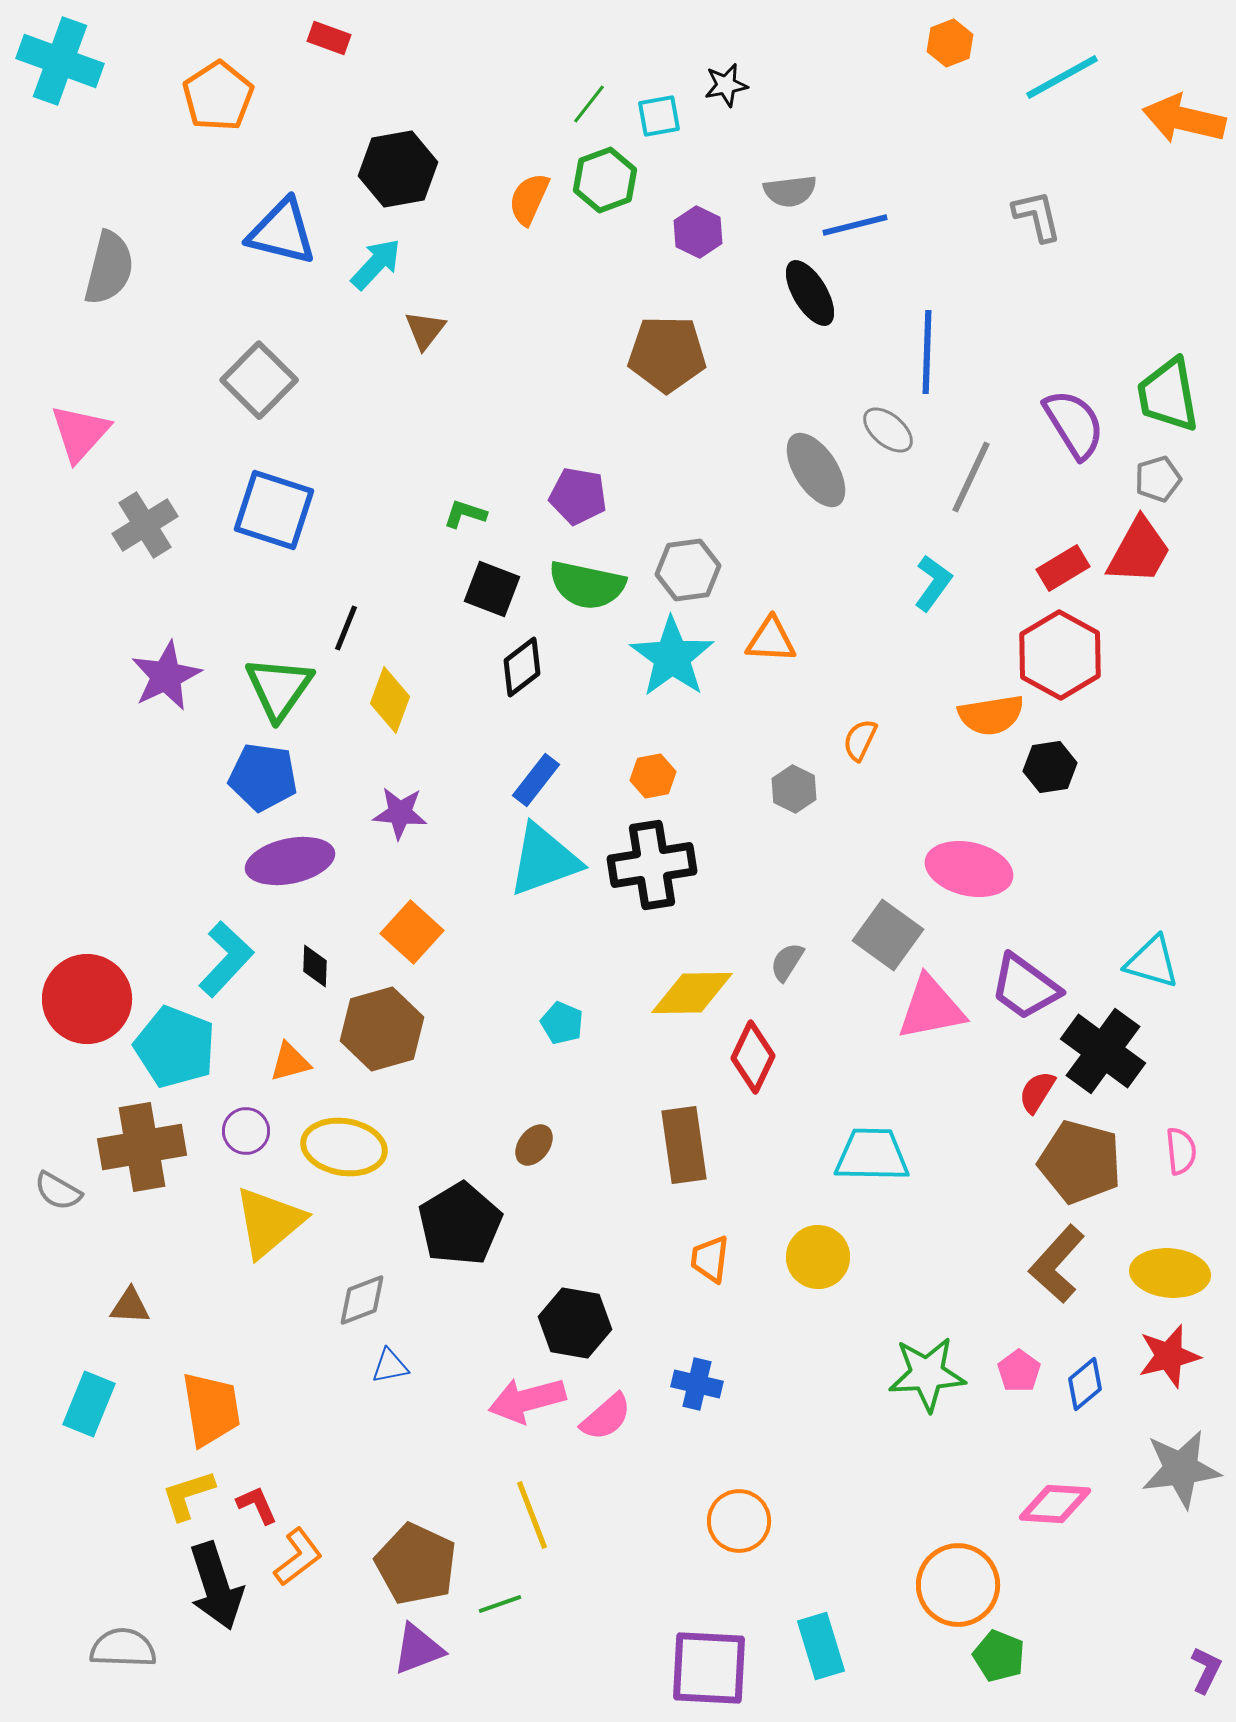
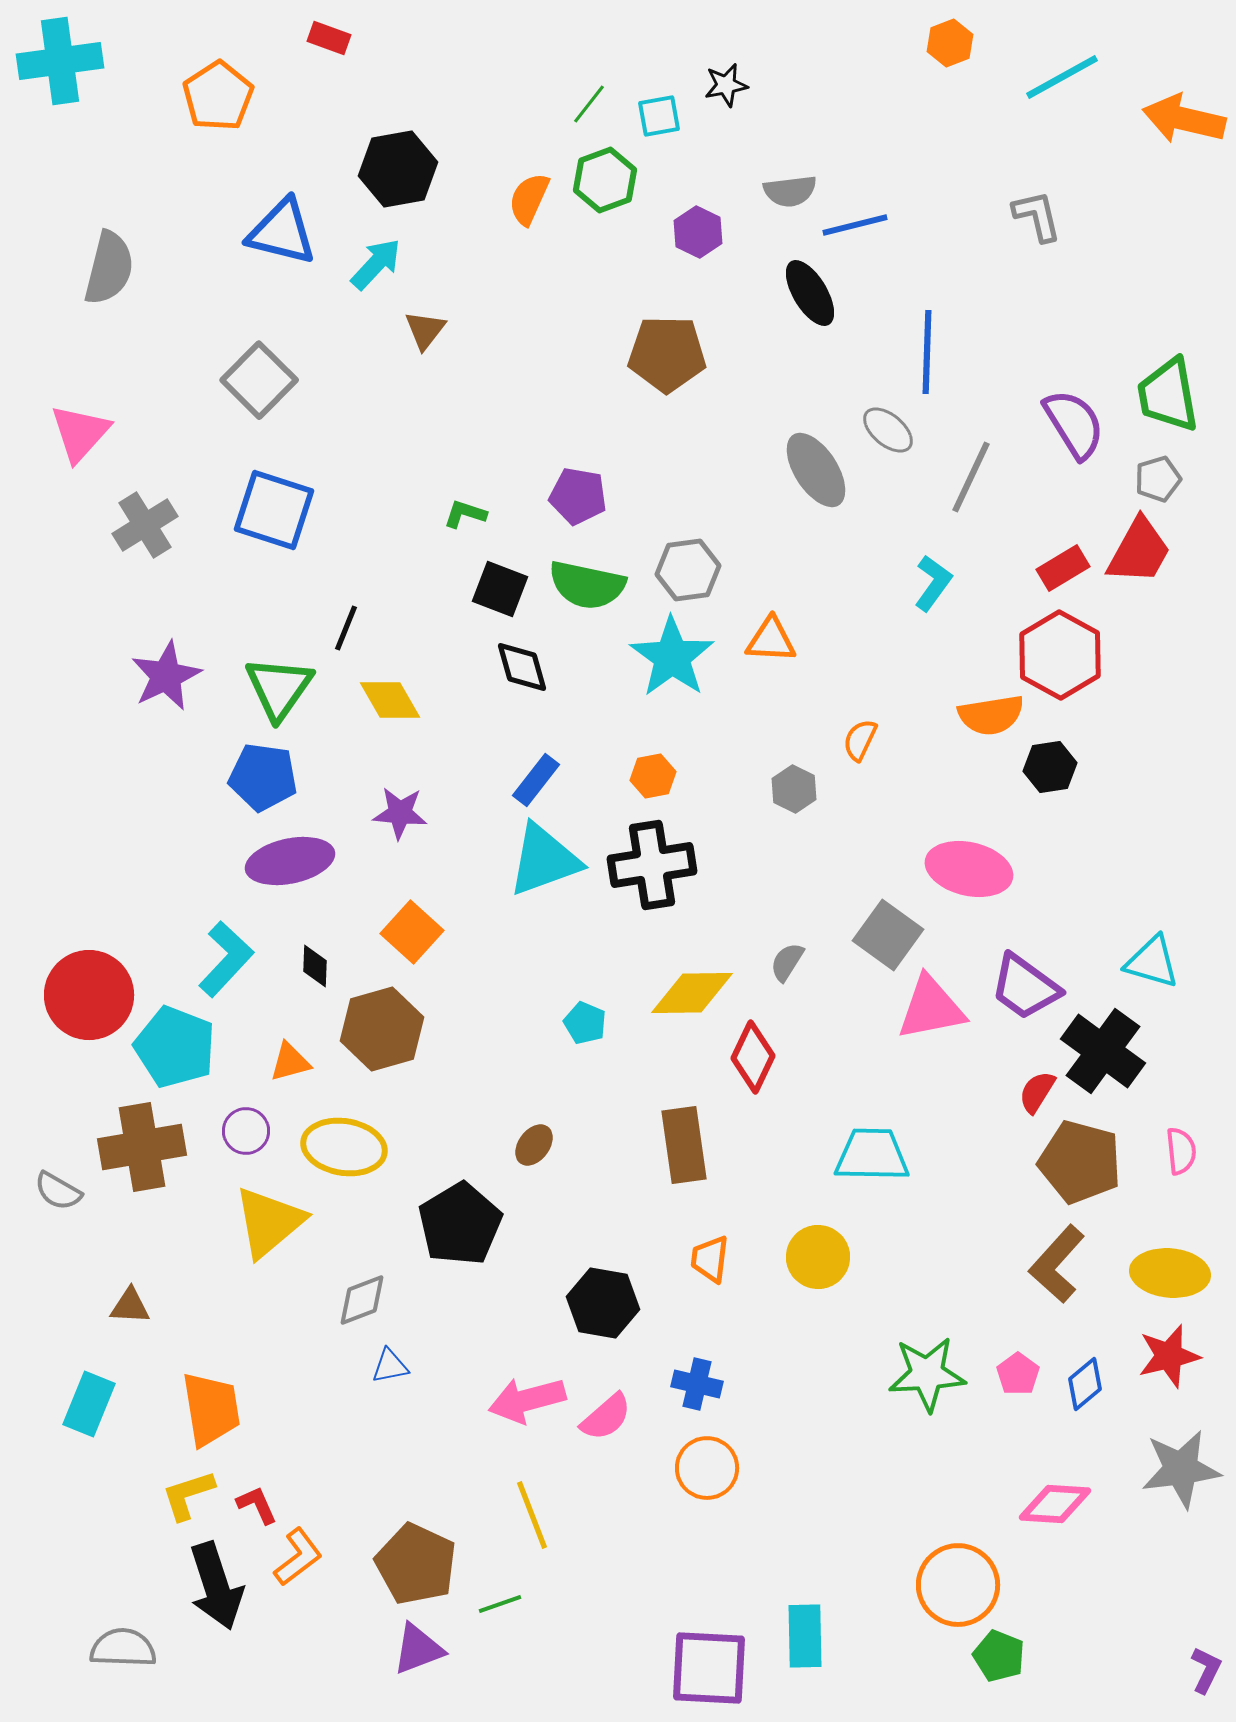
cyan cross at (60, 61): rotated 28 degrees counterclockwise
black square at (492, 589): moved 8 px right
black diamond at (522, 667): rotated 68 degrees counterclockwise
yellow diamond at (390, 700): rotated 50 degrees counterclockwise
red circle at (87, 999): moved 2 px right, 4 px up
cyan pentagon at (562, 1023): moved 23 px right
black hexagon at (575, 1323): moved 28 px right, 20 px up
pink pentagon at (1019, 1371): moved 1 px left, 3 px down
orange circle at (739, 1521): moved 32 px left, 53 px up
cyan rectangle at (821, 1646): moved 16 px left, 10 px up; rotated 16 degrees clockwise
